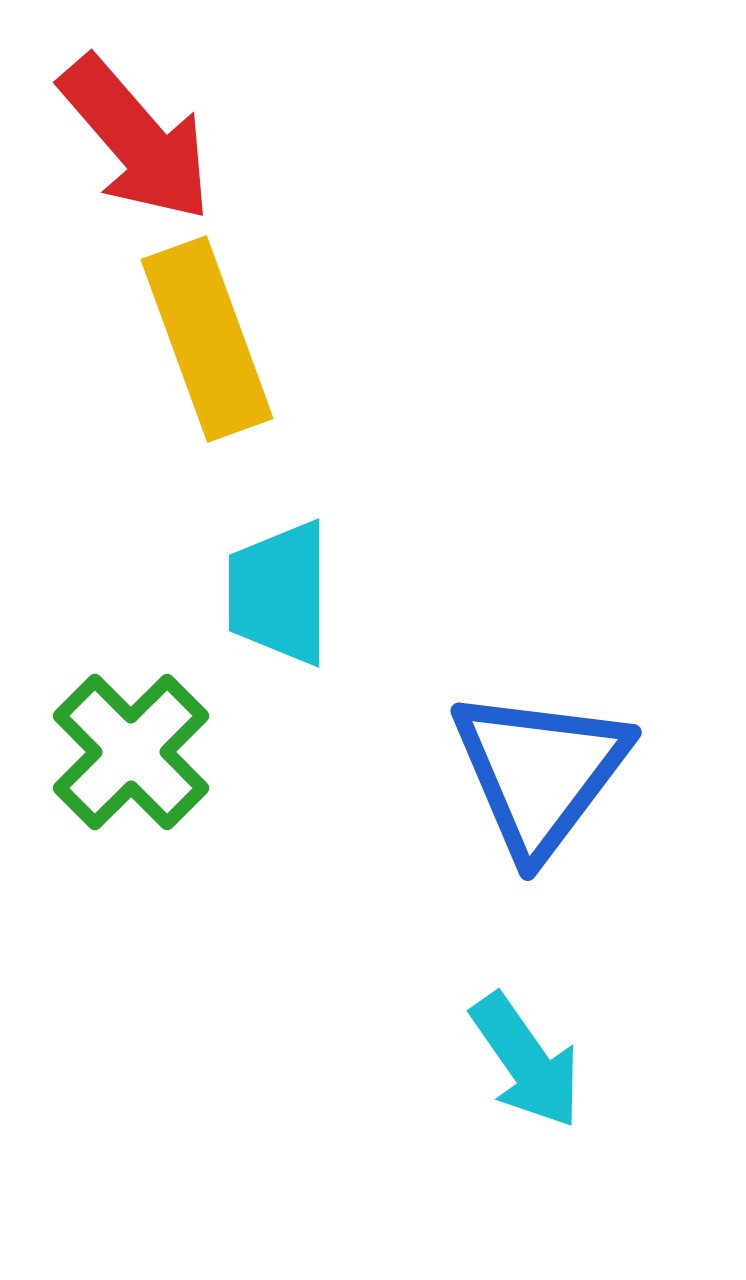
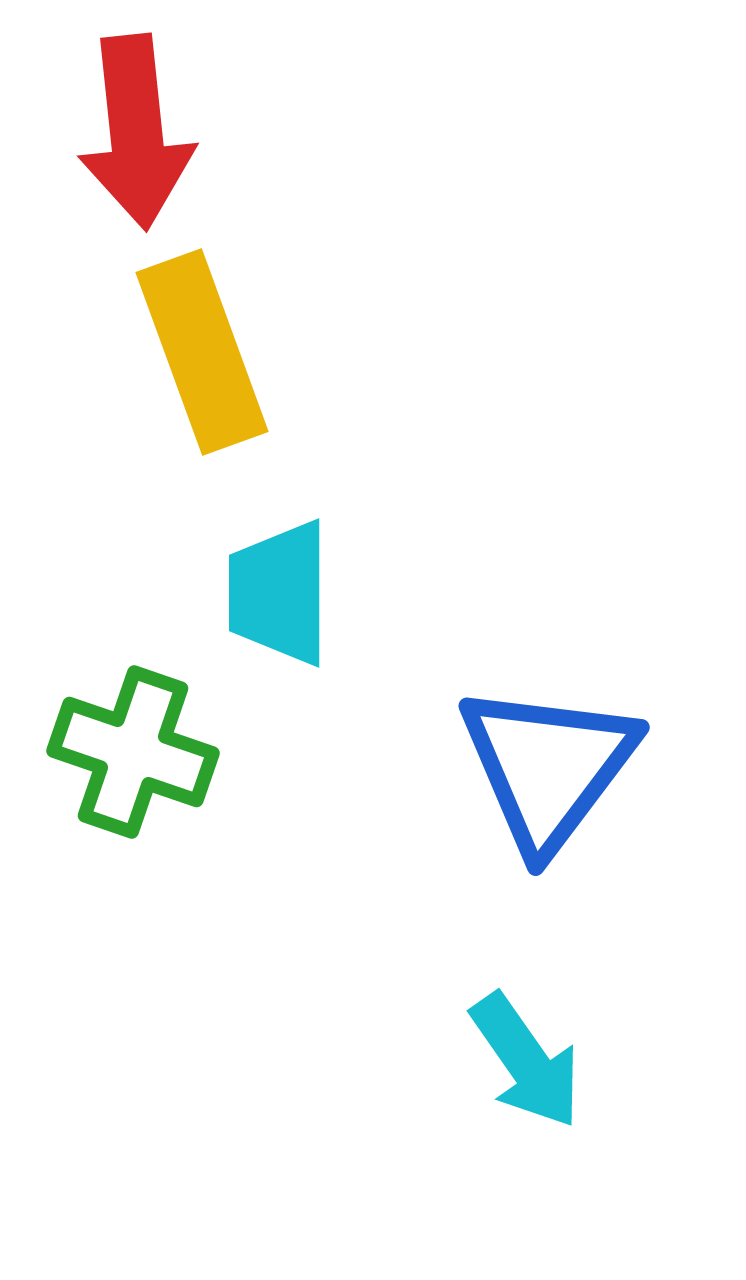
red arrow: moved 7 px up; rotated 35 degrees clockwise
yellow rectangle: moved 5 px left, 13 px down
green cross: moved 2 px right; rotated 26 degrees counterclockwise
blue triangle: moved 8 px right, 5 px up
